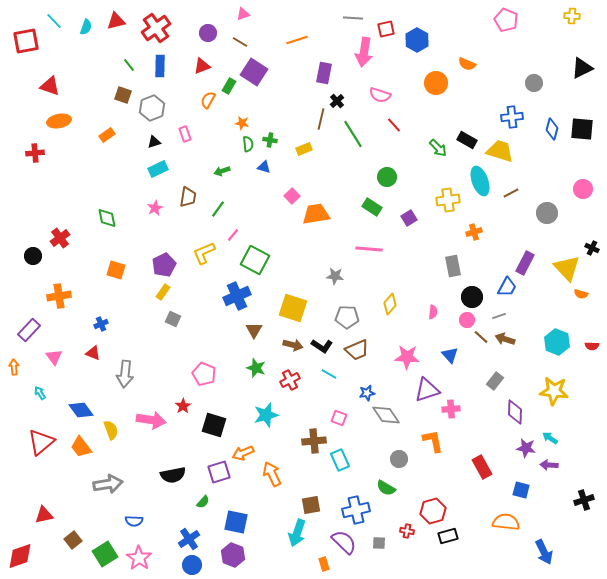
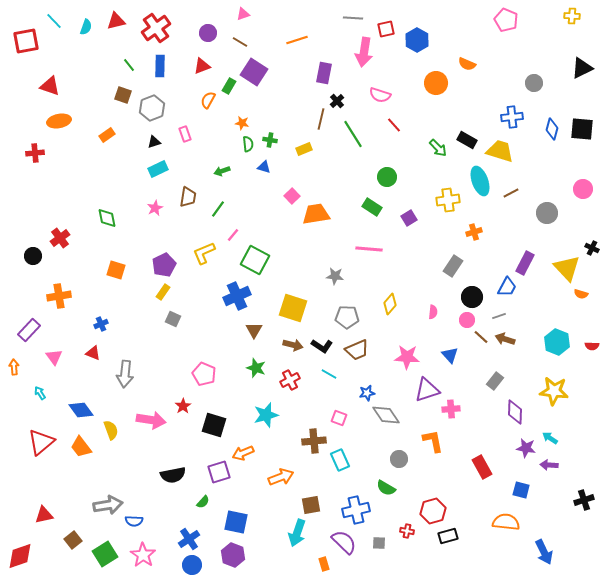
gray rectangle at (453, 266): rotated 45 degrees clockwise
orange arrow at (272, 474): moved 9 px right, 3 px down; rotated 95 degrees clockwise
gray arrow at (108, 484): moved 21 px down
pink star at (139, 558): moved 4 px right, 3 px up
